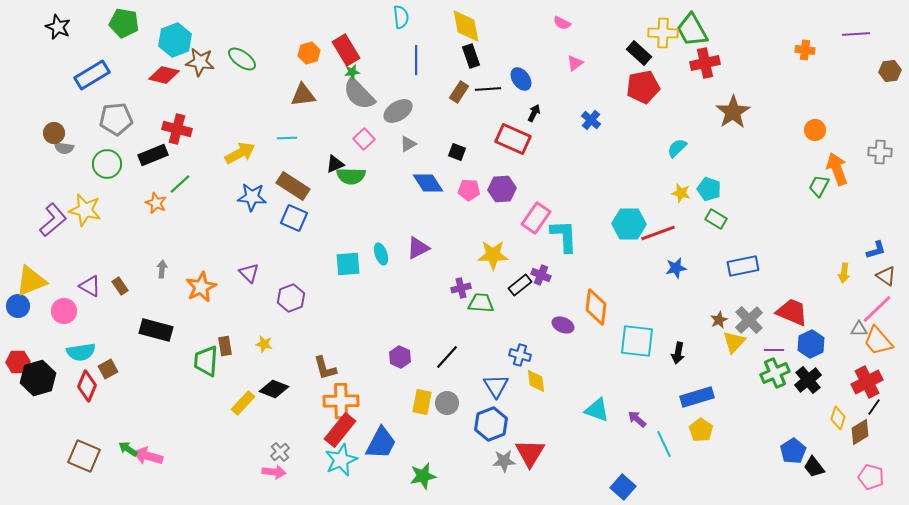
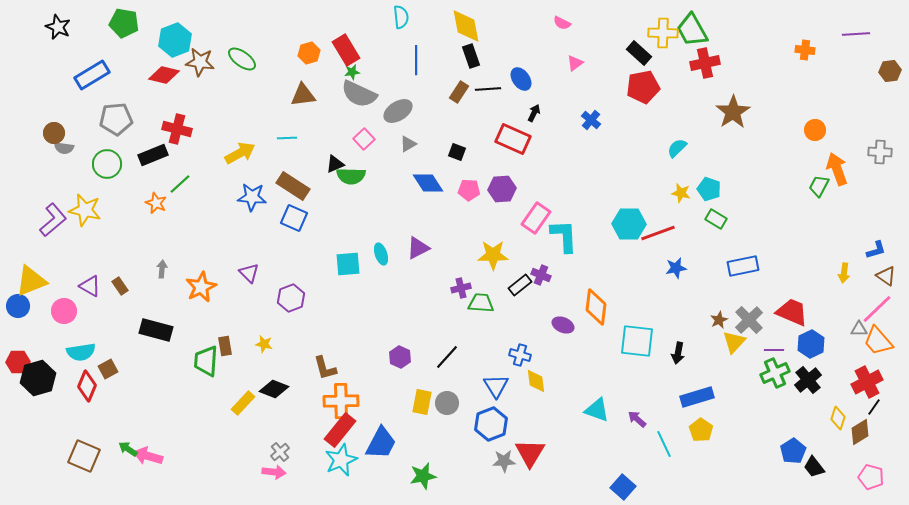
gray semicircle at (359, 94): rotated 21 degrees counterclockwise
